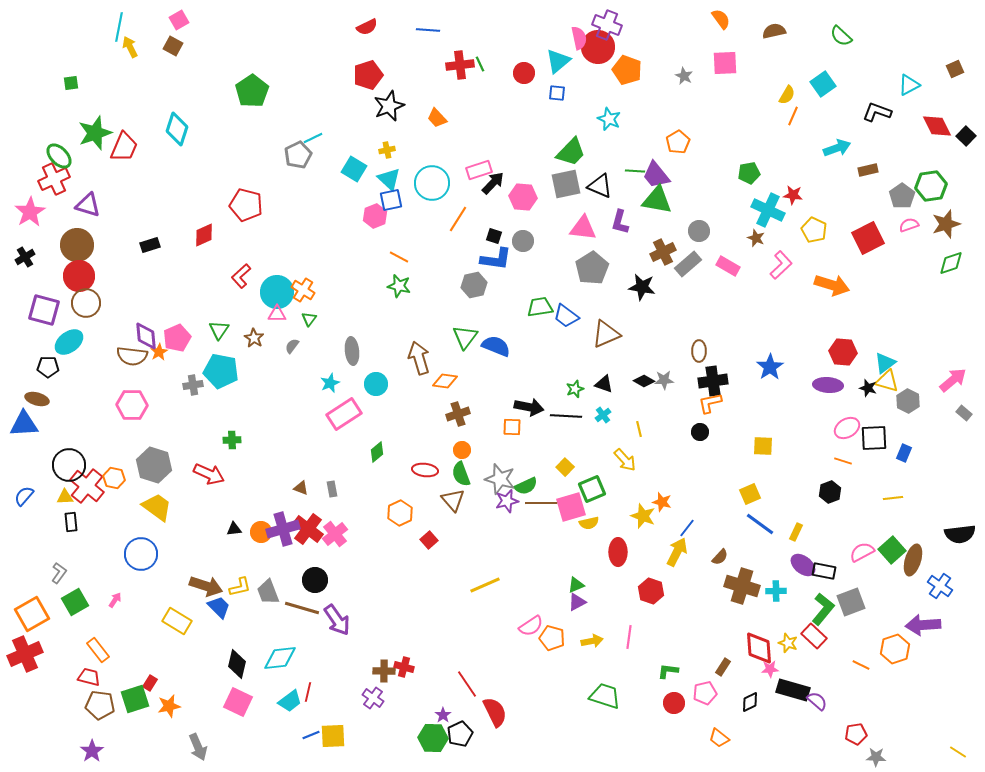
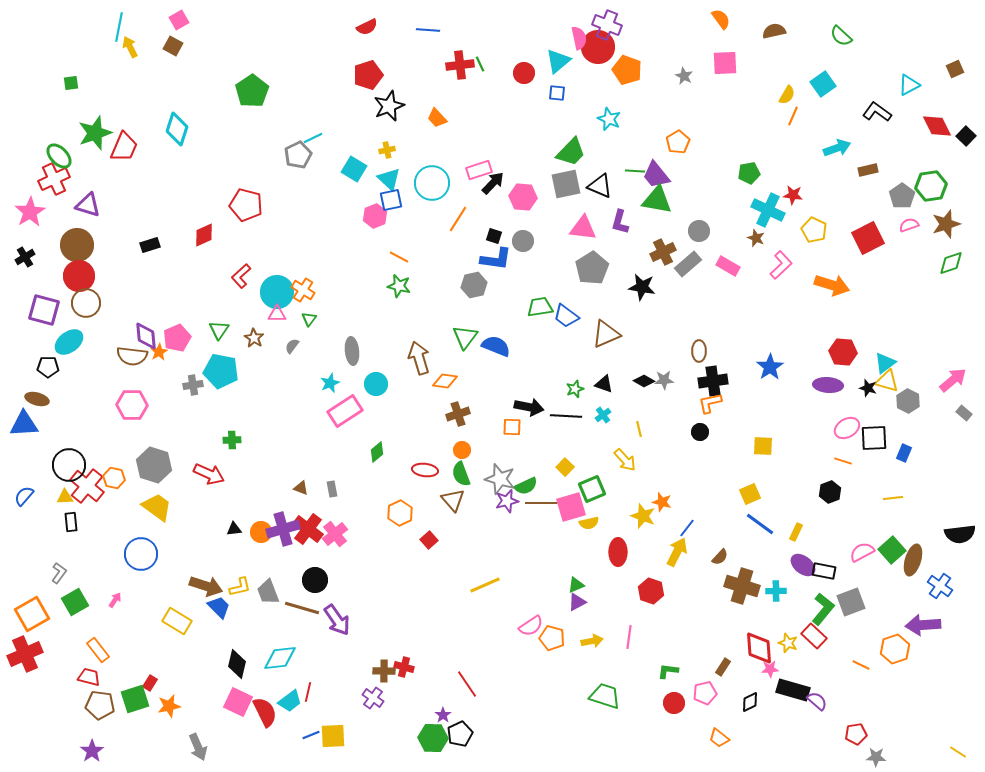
black L-shape at (877, 112): rotated 16 degrees clockwise
pink rectangle at (344, 414): moved 1 px right, 3 px up
red semicircle at (495, 712): moved 230 px left
